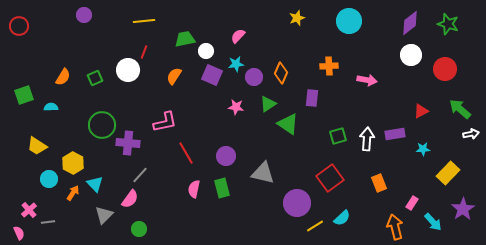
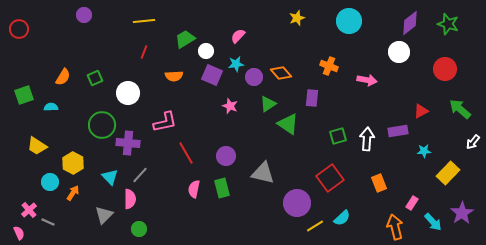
red circle at (19, 26): moved 3 px down
green trapezoid at (185, 39): rotated 20 degrees counterclockwise
white circle at (411, 55): moved 12 px left, 3 px up
orange cross at (329, 66): rotated 24 degrees clockwise
white circle at (128, 70): moved 23 px down
orange diamond at (281, 73): rotated 65 degrees counterclockwise
orange semicircle at (174, 76): rotated 126 degrees counterclockwise
pink star at (236, 107): moved 6 px left, 1 px up; rotated 14 degrees clockwise
purple rectangle at (395, 134): moved 3 px right, 3 px up
white arrow at (471, 134): moved 2 px right, 8 px down; rotated 140 degrees clockwise
cyan star at (423, 149): moved 1 px right, 2 px down
cyan circle at (49, 179): moved 1 px right, 3 px down
cyan triangle at (95, 184): moved 15 px right, 7 px up
pink semicircle at (130, 199): rotated 36 degrees counterclockwise
purple star at (463, 209): moved 1 px left, 4 px down
gray line at (48, 222): rotated 32 degrees clockwise
